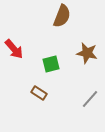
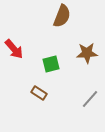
brown star: rotated 15 degrees counterclockwise
